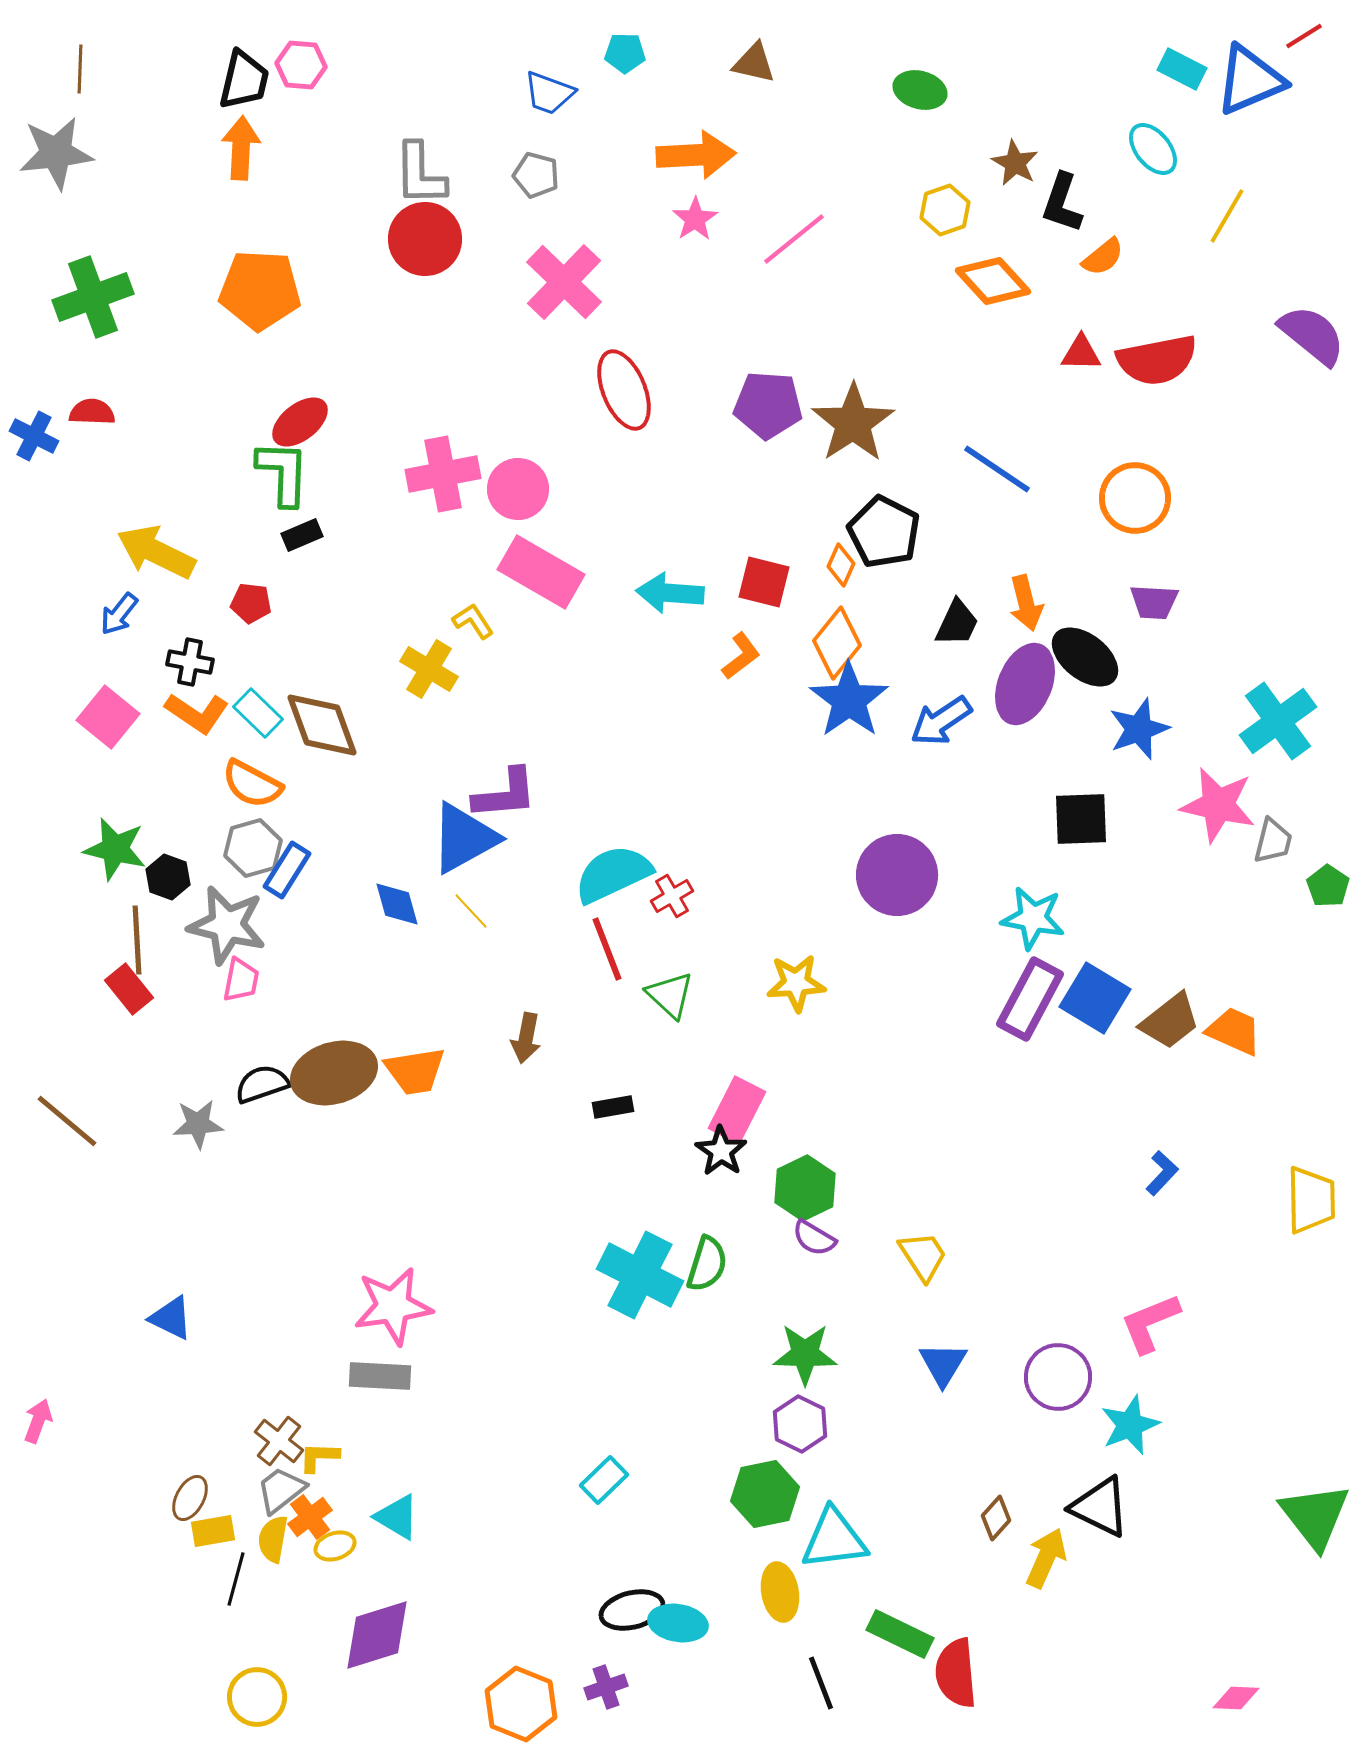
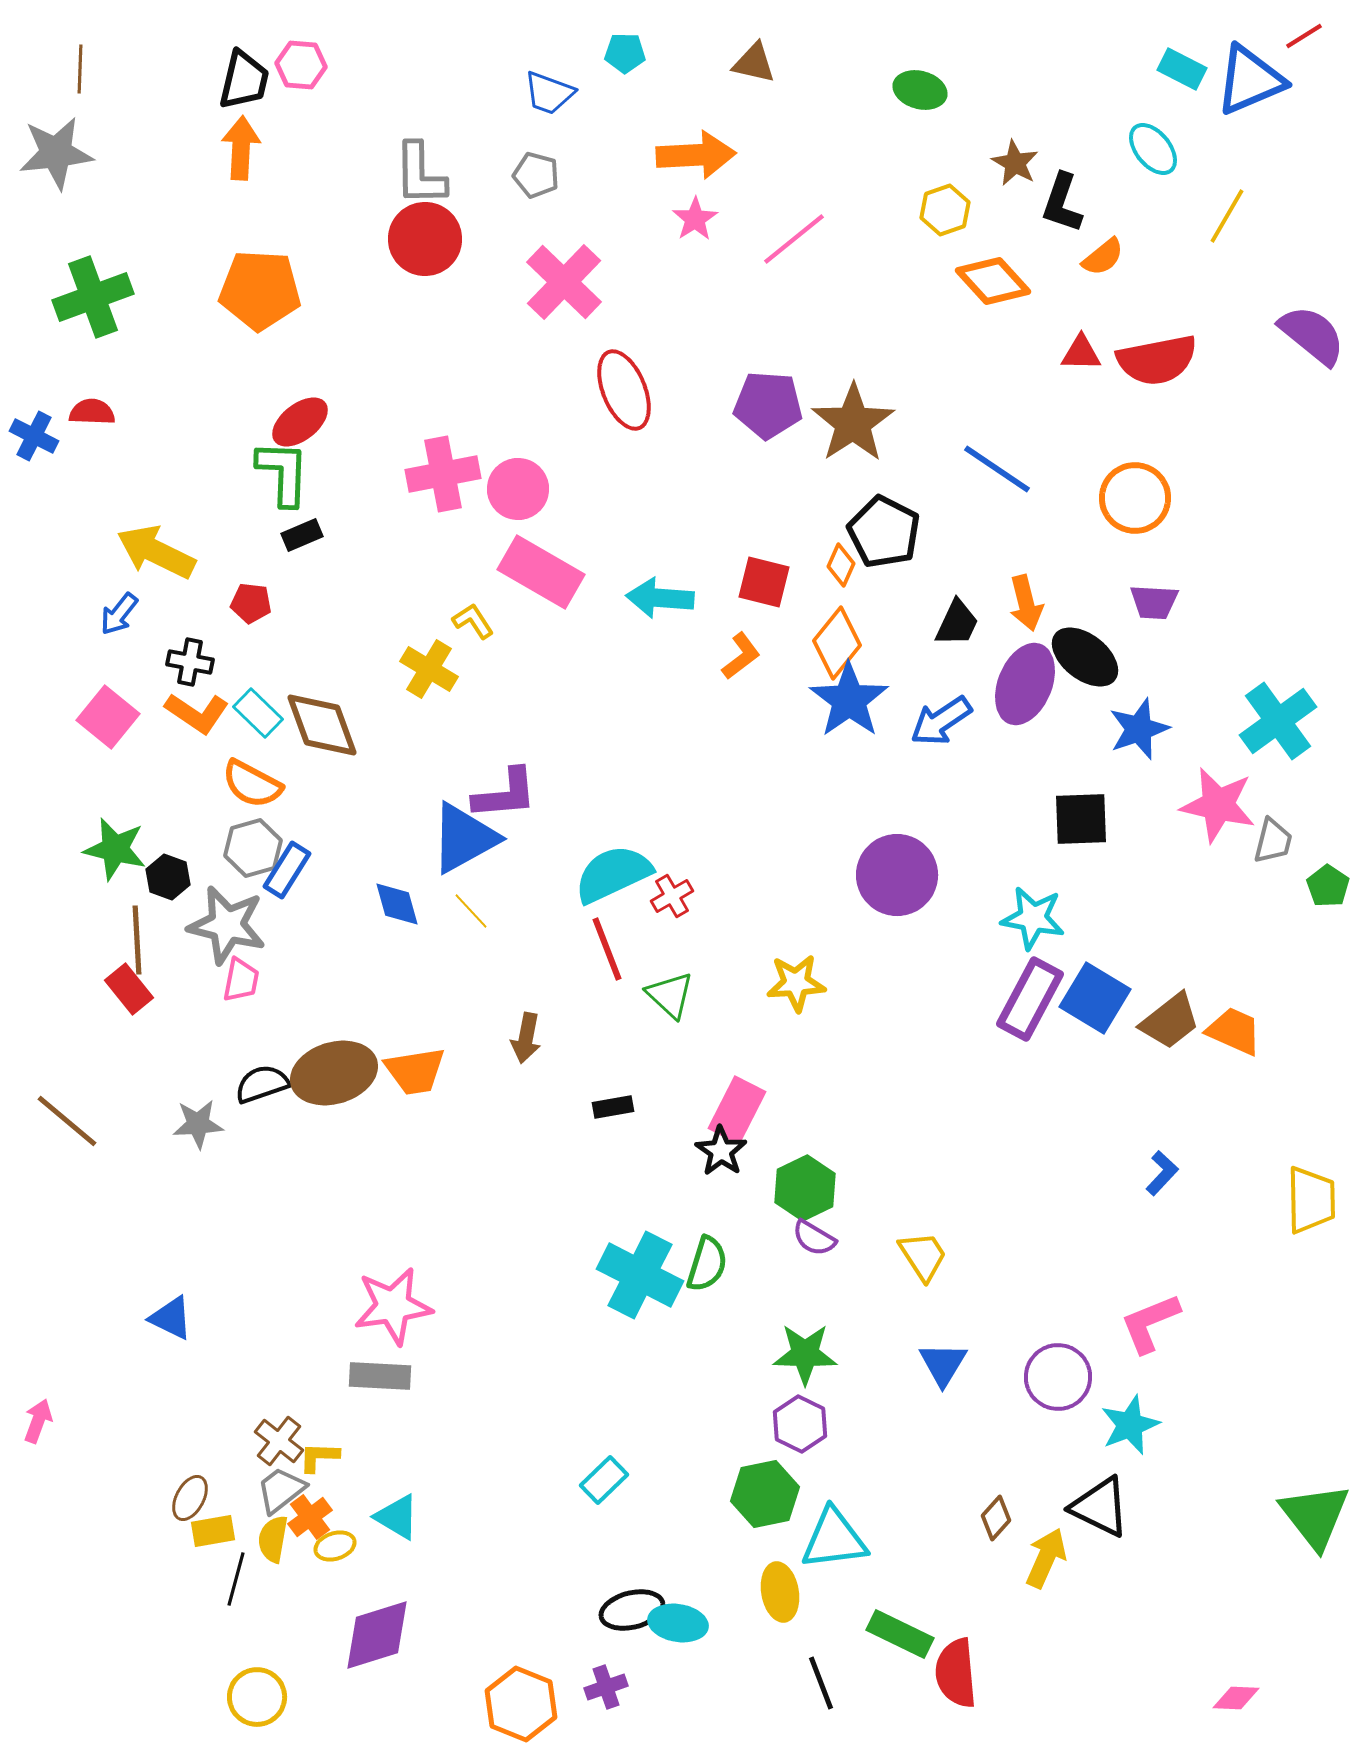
cyan arrow at (670, 593): moved 10 px left, 5 px down
